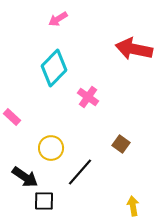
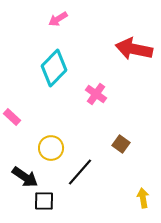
pink cross: moved 8 px right, 3 px up
yellow arrow: moved 10 px right, 8 px up
